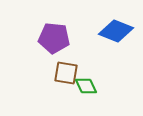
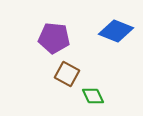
brown square: moved 1 px right, 1 px down; rotated 20 degrees clockwise
green diamond: moved 7 px right, 10 px down
